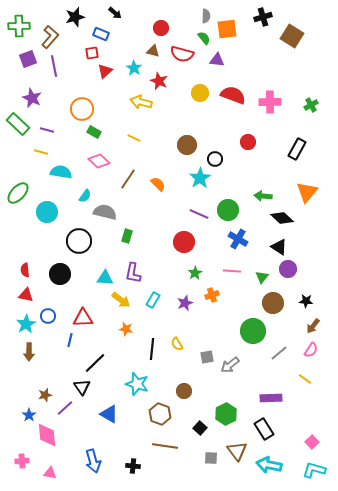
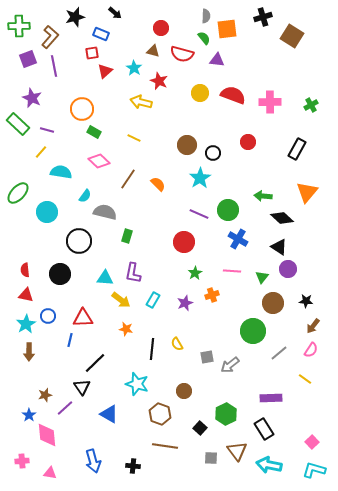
yellow line at (41, 152): rotated 64 degrees counterclockwise
black circle at (215, 159): moved 2 px left, 6 px up
